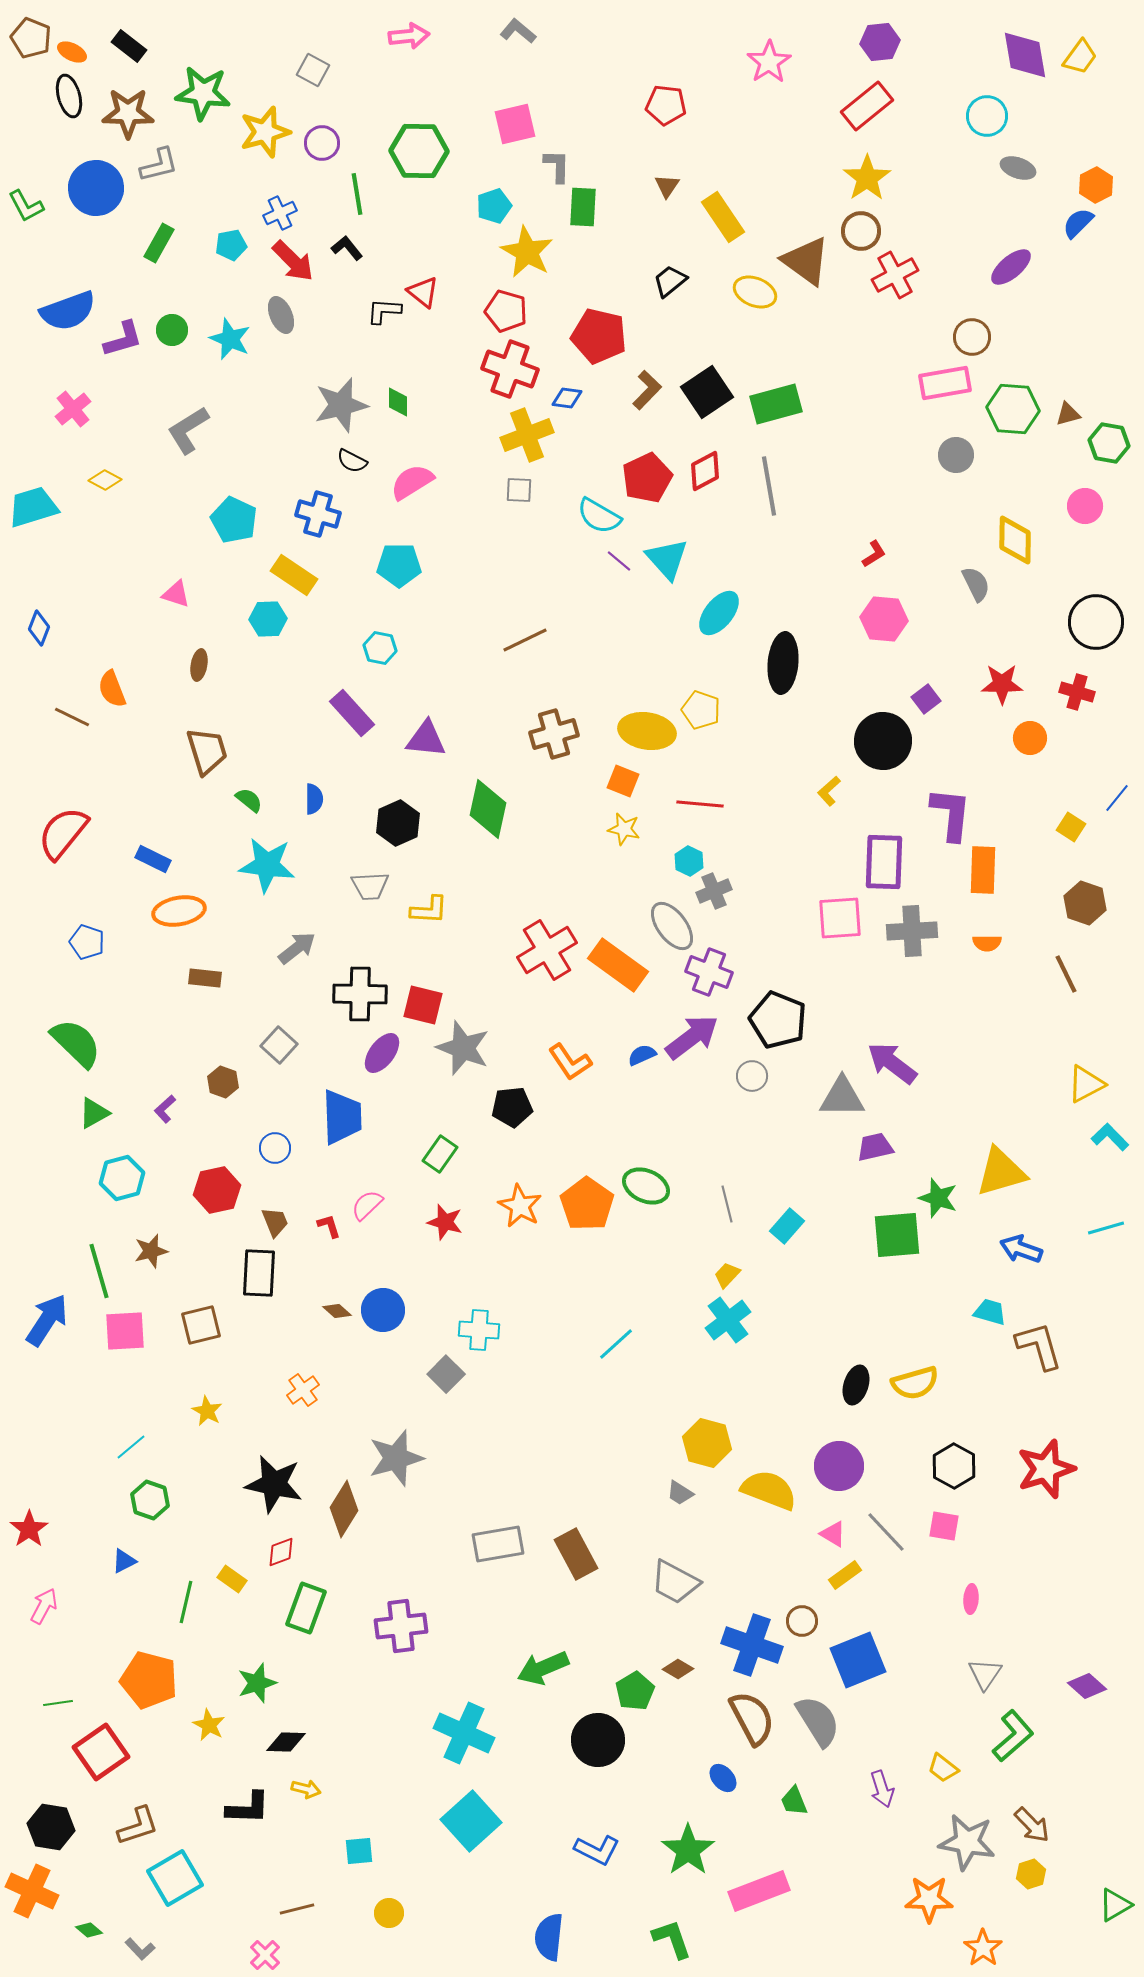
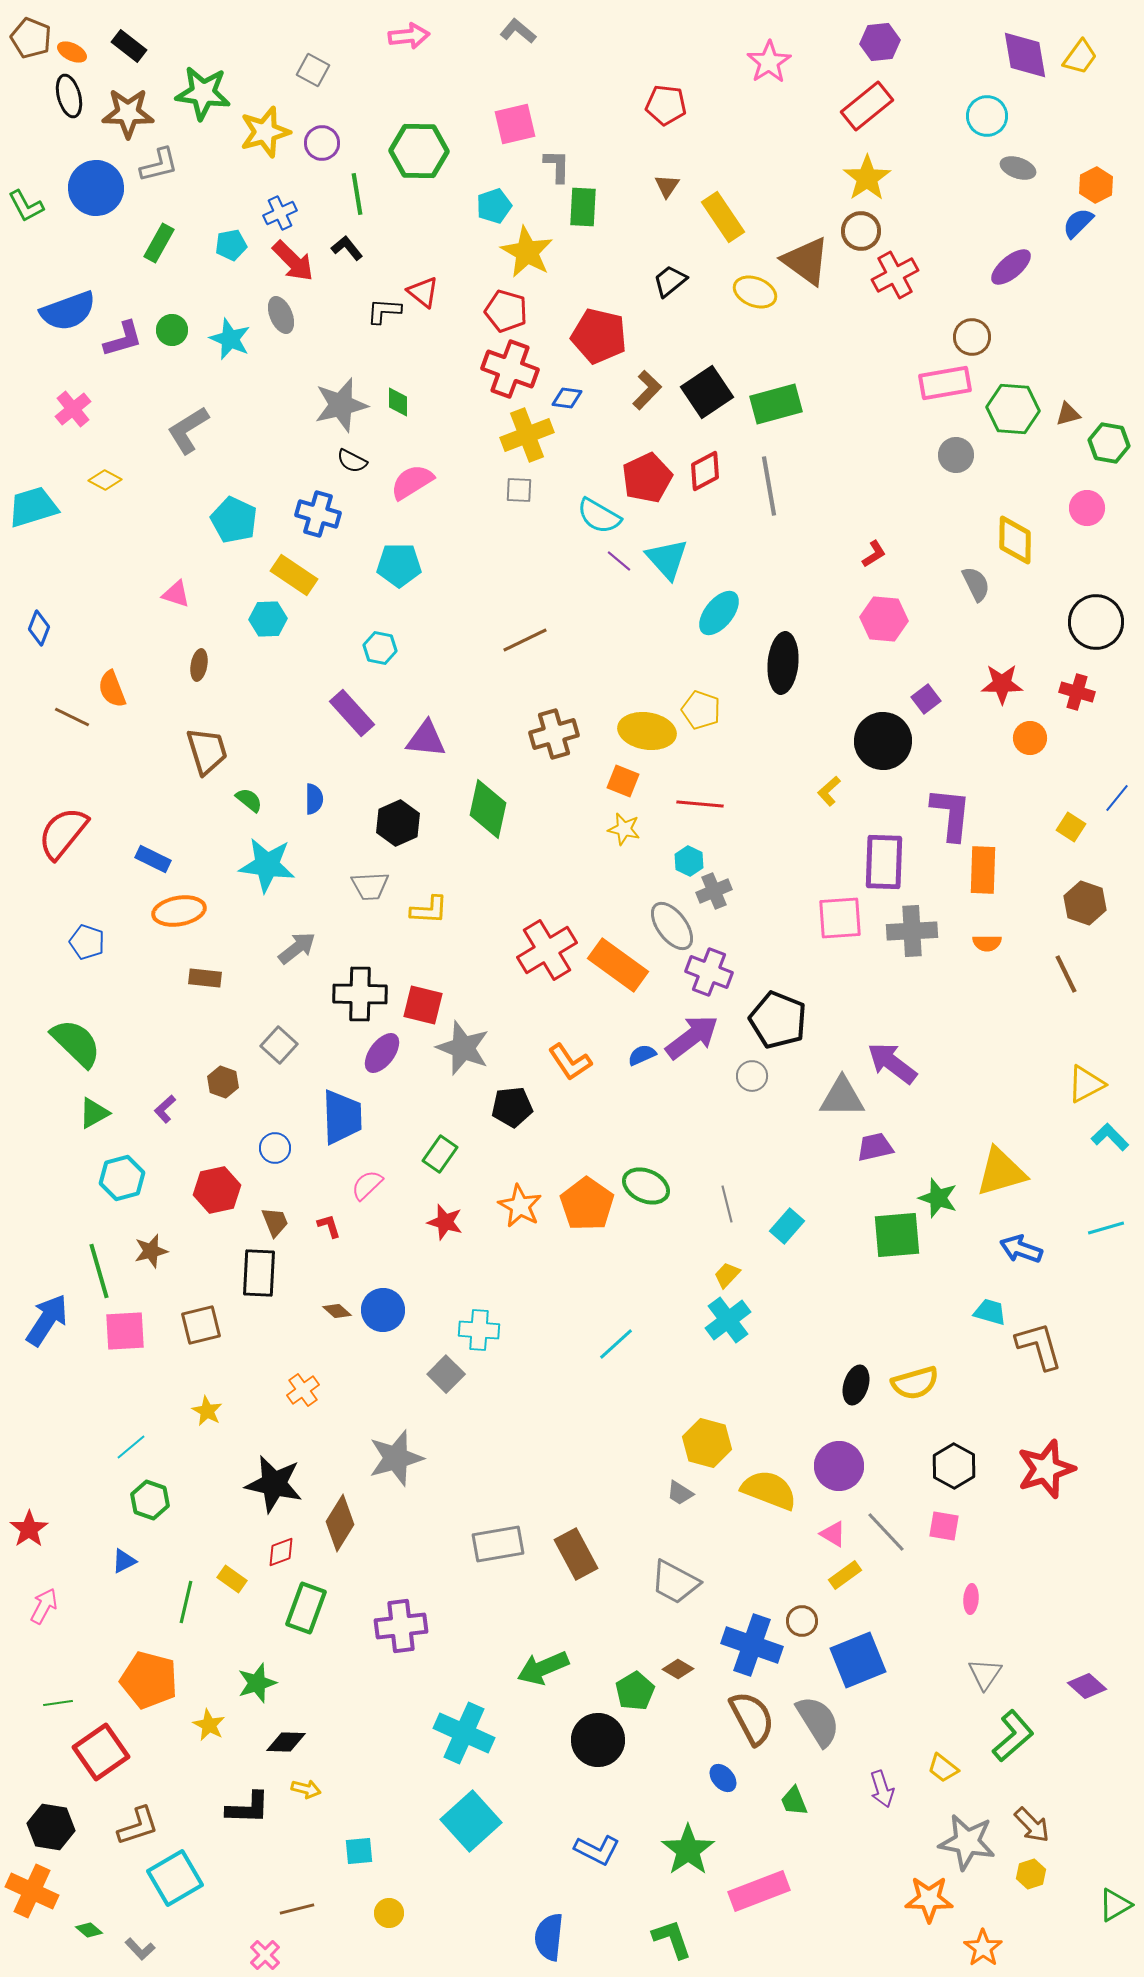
pink circle at (1085, 506): moved 2 px right, 2 px down
pink semicircle at (367, 1205): moved 20 px up
brown diamond at (344, 1509): moved 4 px left, 14 px down
